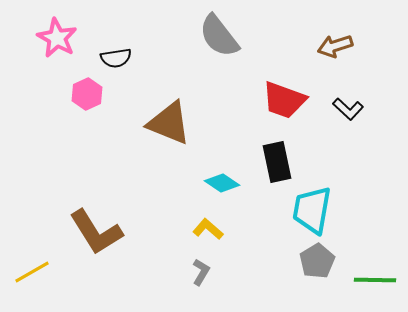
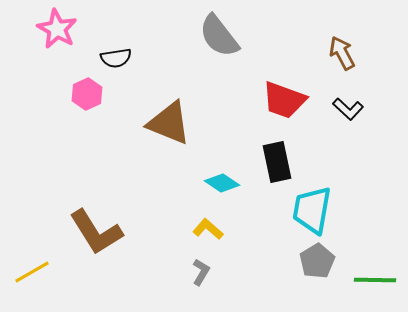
pink star: moved 9 px up
brown arrow: moved 7 px right, 7 px down; rotated 80 degrees clockwise
